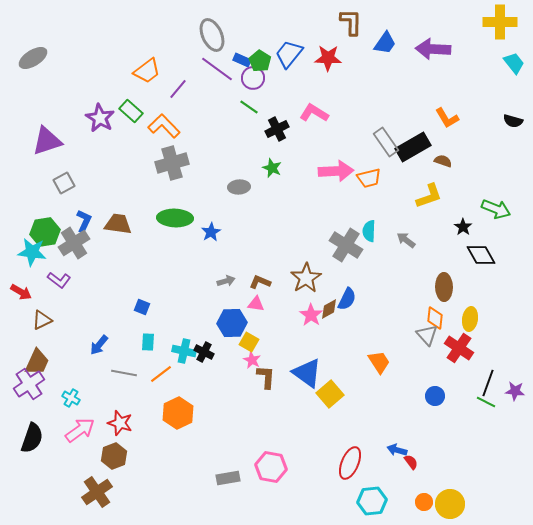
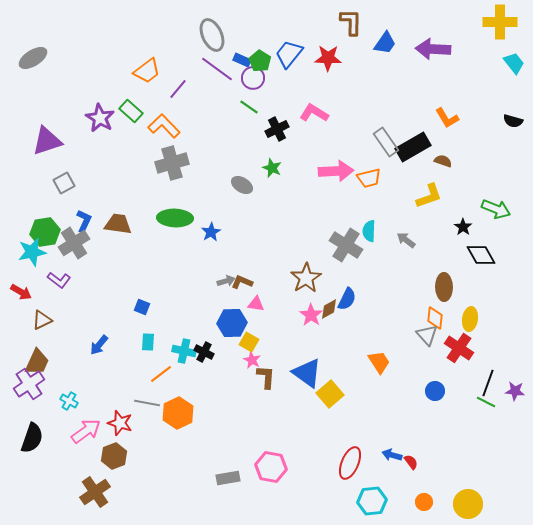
gray ellipse at (239, 187): moved 3 px right, 2 px up; rotated 35 degrees clockwise
cyan star at (32, 252): rotated 20 degrees counterclockwise
brown L-shape at (260, 282): moved 18 px left
gray line at (124, 373): moved 23 px right, 30 px down
blue circle at (435, 396): moved 5 px up
cyan cross at (71, 398): moved 2 px left, 3 px down
pink arrow at (80, 430): moved 6 px right, 1 px down
blue arrow at (397, 450): moved 5 px left, 5 px down
brown cross at (97, 492): moved 2 px left
yellow circle at (450, 504): moved 18 px right
